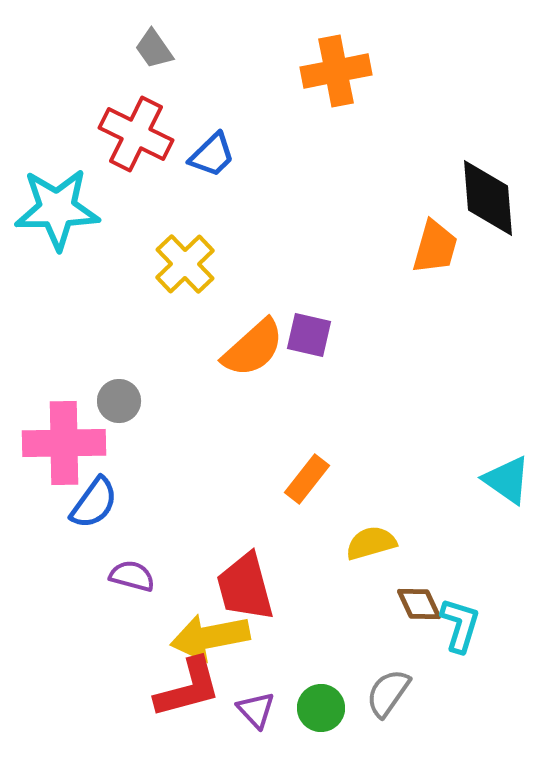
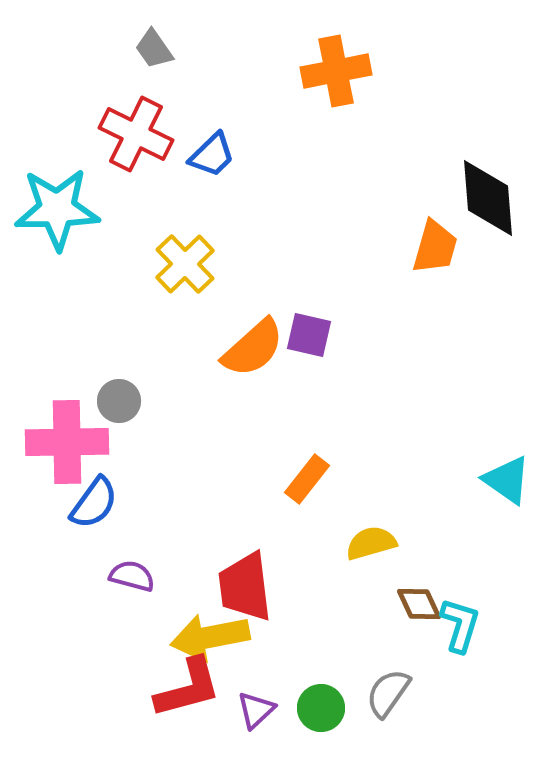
pink cross: moved 3 px right, 1 px up
red trapezoid: rotated 8 degrees clockwise
purple triangle: rotated 30 degrees clockwise
